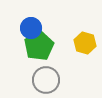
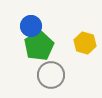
blue circle: moved 2 px up
gray circle: moved 5 px right, 5 px up
